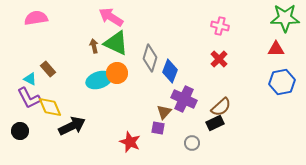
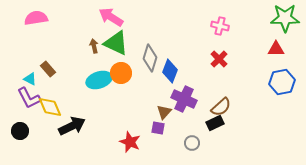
orange circle: moved 4 px right
